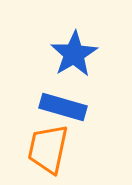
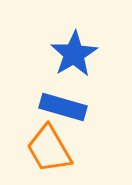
orange trapezoid: moved 1 px right; rotated 42 degrees counterclockwise
